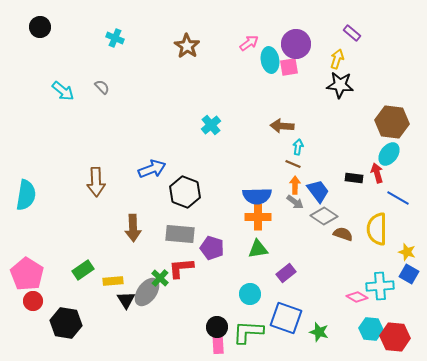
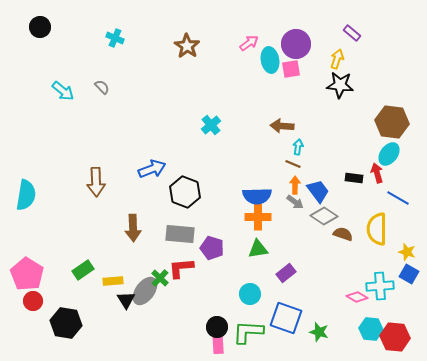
pink square at (289, 67): moved 2 px right, 2 px down
gray ellipse at (147, 292): moved 2 px left, 1 px up
